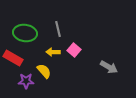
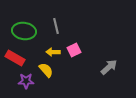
gray line: moved 2 px left, 3 px up
green ellipse: moved 1 px left, 2 px up
pink square: rotated 24 degrees clockwise
red rectangle: moved 2 px right
gray arrow: rotated 72 degrees counterclockwise
yellow semicircle: moved 2 px right, 1 px up
